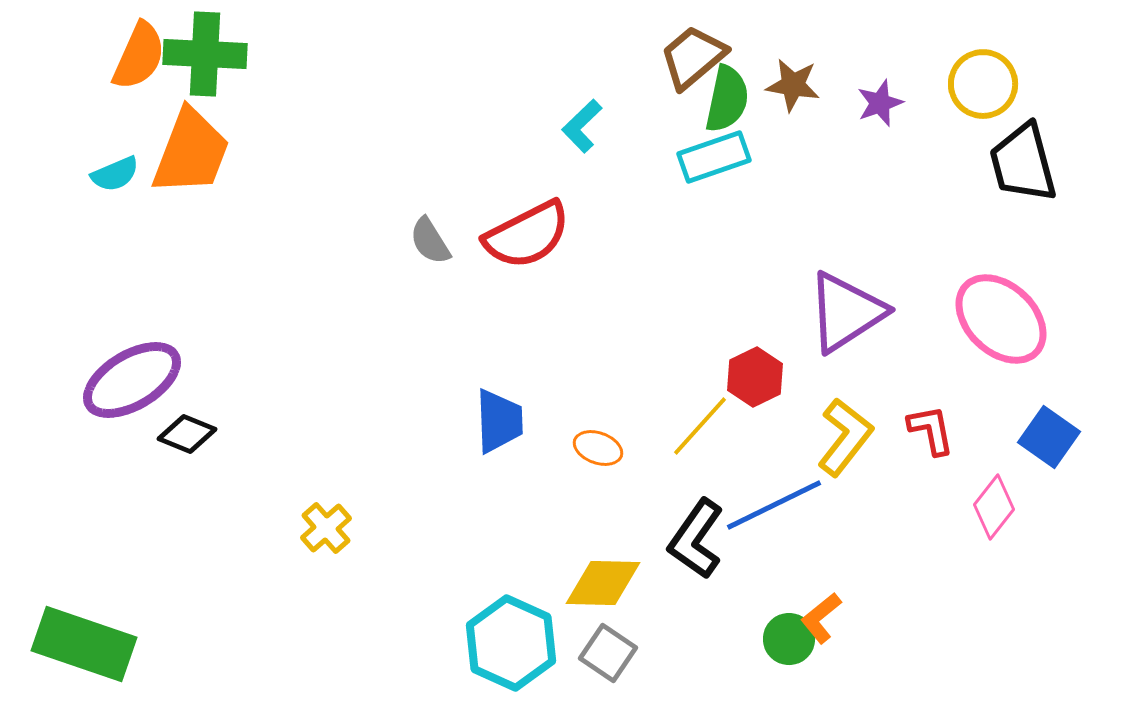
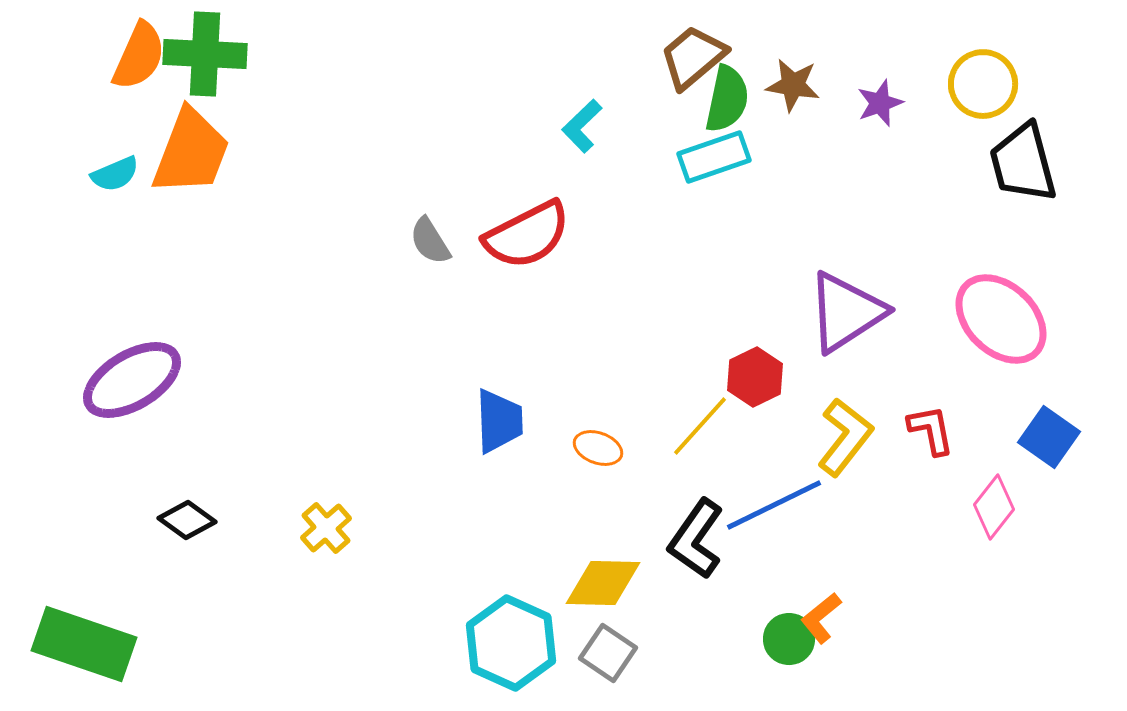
black diamond: moved 86 px down; rotated 14 degrees clockwise
